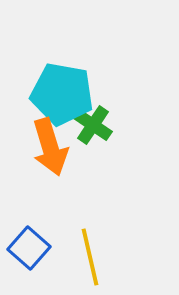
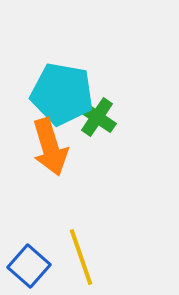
green cross: moved 4 px right, 8 px up
blue square: moved 18 px down
yellow line: moved 9 px left; rotated 6 degrees counterclockwise
